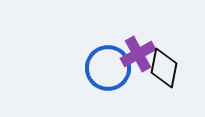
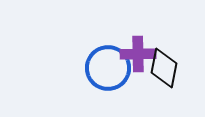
purple cross: rotated 28 degrees clockwise
